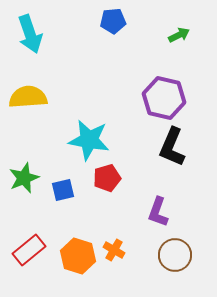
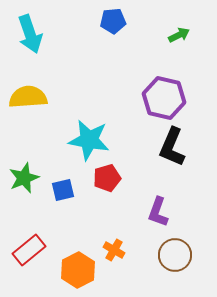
orange hexagon: moved 14 px down; rotated 16 degrees clockwise
